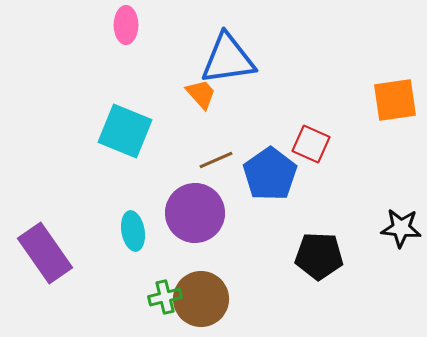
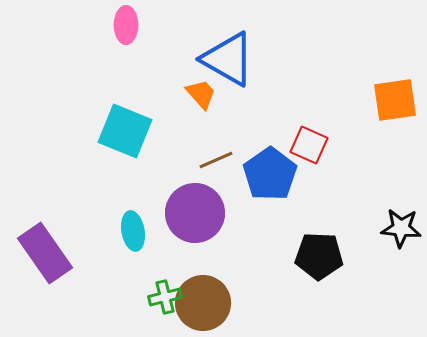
blue triangle: rotated 38 degrees clockwise
red square: moved 2 px left, 1 px down
brown circle: moved 2 px right, 4 px down
